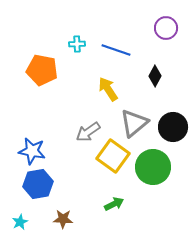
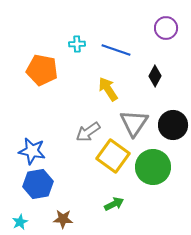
gray triangle: rotated 16 degrees counterclockwise
black circle: moved 2 px up
